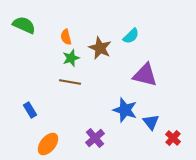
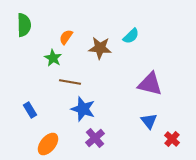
green semicircle: rotated 65 degrees clockwise
orange semicircle: rotated 49 degrees clockwise
brown star: rotated 20 degrees counterclockwise
green star: moved 18 px left; rotated 24 degrees counterclockwise
purple triangle: moved 5 px right, 9 px down
blue star: moved 42 px left, 1 px up
blue triangle: moved 2 px left, 1 px up
red cross: moved 1 px left, 1 px down
